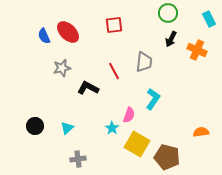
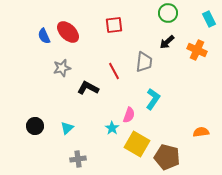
black arrow: moved 4 px left, 3 px down; rotated 21 degrees clockwise
